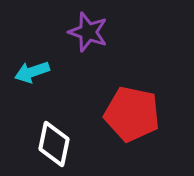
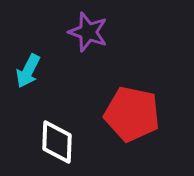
cyan arrow: moved 4 px left, 1 px up; rotated 44 degrees counterclockwise
white diamond: moved 3 px right, 2 px up; rotated 9 degrees counterclockwise
